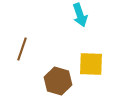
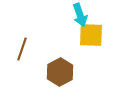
yellow square: moved 29 px up
brown hexagon: moved 2 px right, 9 px up; rotated 16 degrees clockwise
